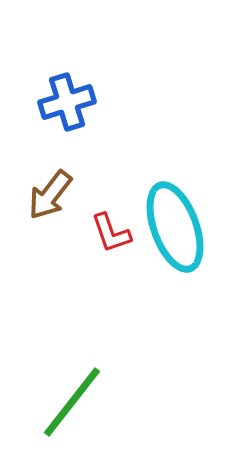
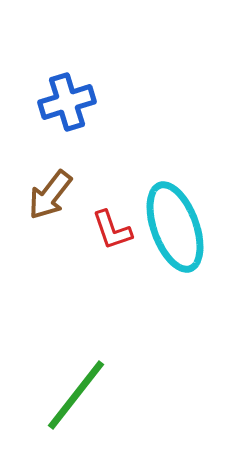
red L-shape: moved 1 px right, 3 px up
green line: moved 4 px right, 7 px up
